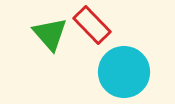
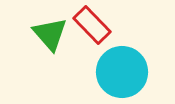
cyan circle: moved 2 px left
